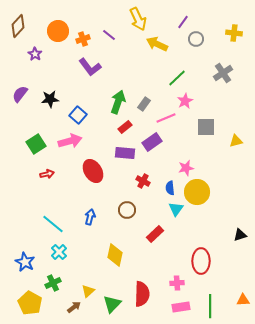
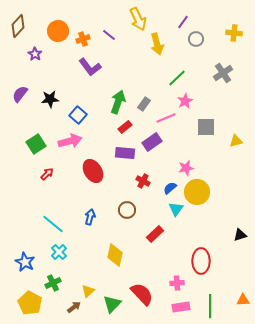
yellow arrow at (157, 44): rotated 130 degrees counterclockwise
red arrow at (47, 174): rotated 32 degrees counterclockwise
blue semicircle at (170, 188): rotated 56 degrees clockwise
red semicircle at (142, 294): rotated 45 degrees counterclockwise
